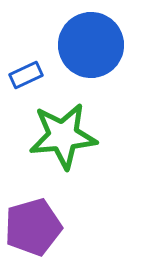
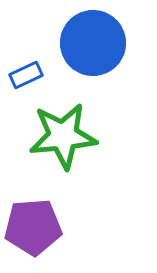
blue circle: moved 2 px right, 2 px up
purple pentagon: rotated 12 degrees clockwise
